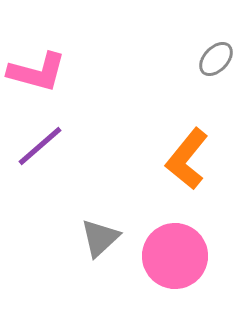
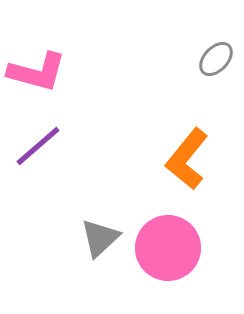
purple line: moved 2 px left
pink circle: moved 7 px left, 8 px up
